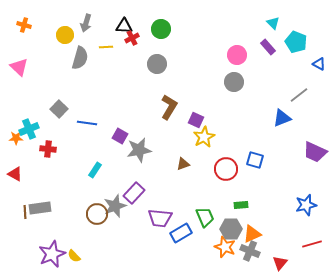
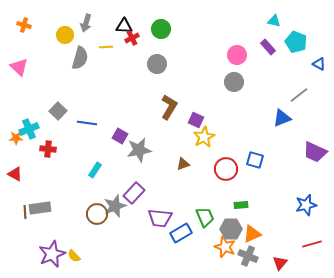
cyan triangle at (273, 23): moved 1 px right, 2 px up; rotated 32 degrees counterclockwise
gray square at (59, 109): moved 1 px left, 2 px down
gray cross at (250, 251): moved 2 px left, 5 px down
